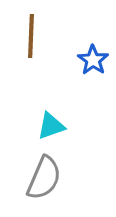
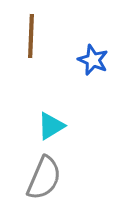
blue star: rotated 12 degrees counterclockwise
cyan triangle: rotated 12 degrees counterclockwise
